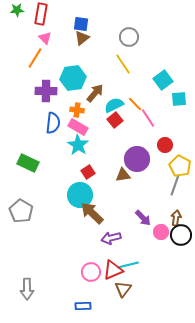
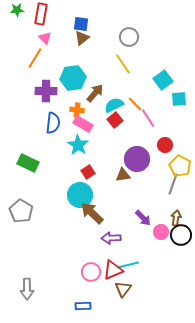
pink rectangle at (78, 127): moved 5 px right, 3 px up
gray line at (175, 185): moved 2 px left, 1 px up
purple arrow at (111, 238): rotated 12 degrees clockwise
